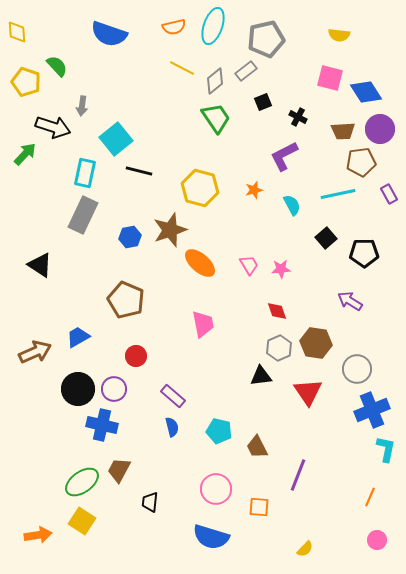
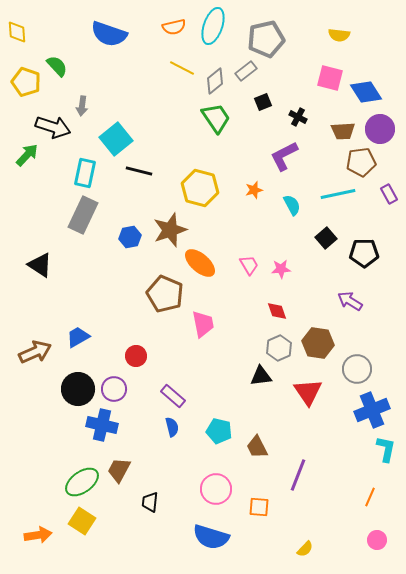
green arrow at (25, 154): moved 2 px right, 1 px down
brown pentagon at (126, 300): moved 39 px right, 6 px up
brown hexagon at (316, 343): moved 2 px right
